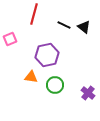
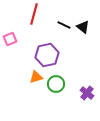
black triangle: moved 1 px left
orange triangle: moved 5 px right; rotated 24 degrees counterclockwise
green circle: moved 1 px right, 1 px up
purple cross: moved 1 px left
